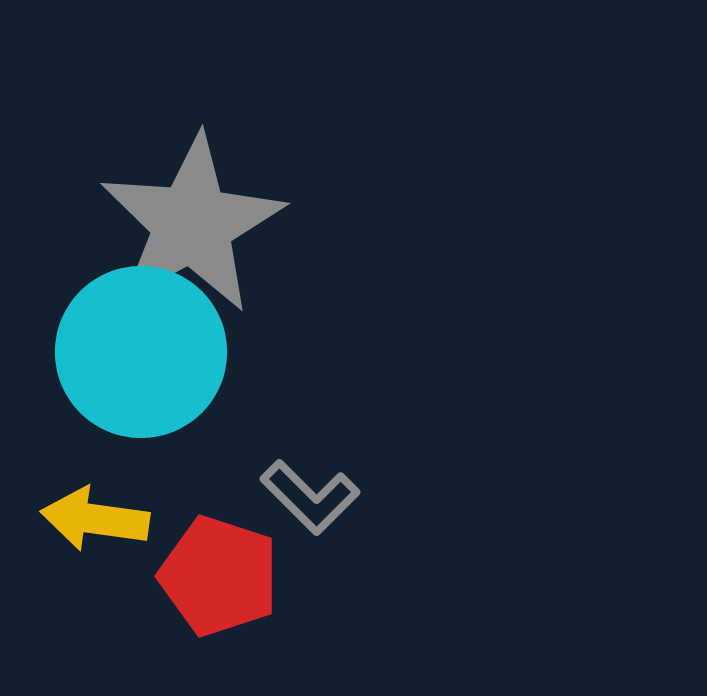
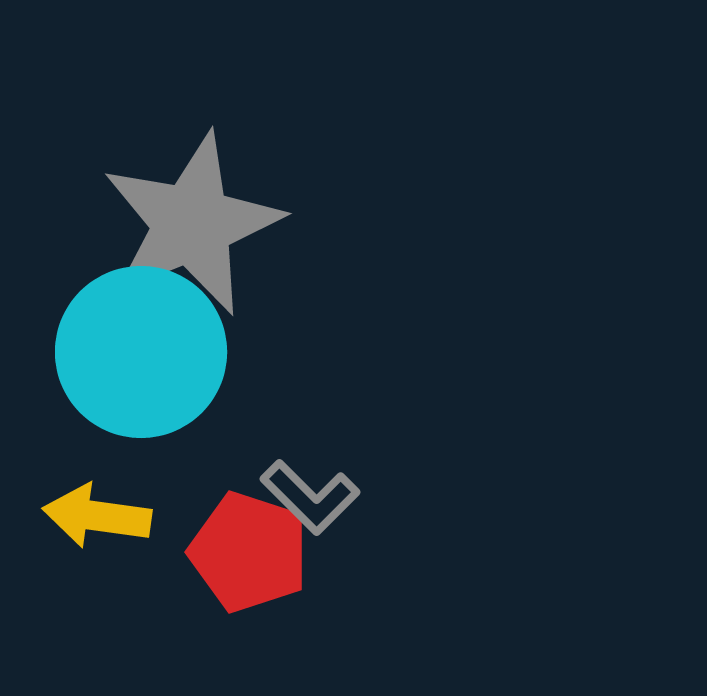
gray star: rotated 6 degrees clockwise
yellow arrow: moved 2 px right, 3 px up
red pentagon: moved 30 px right, 24 px up
